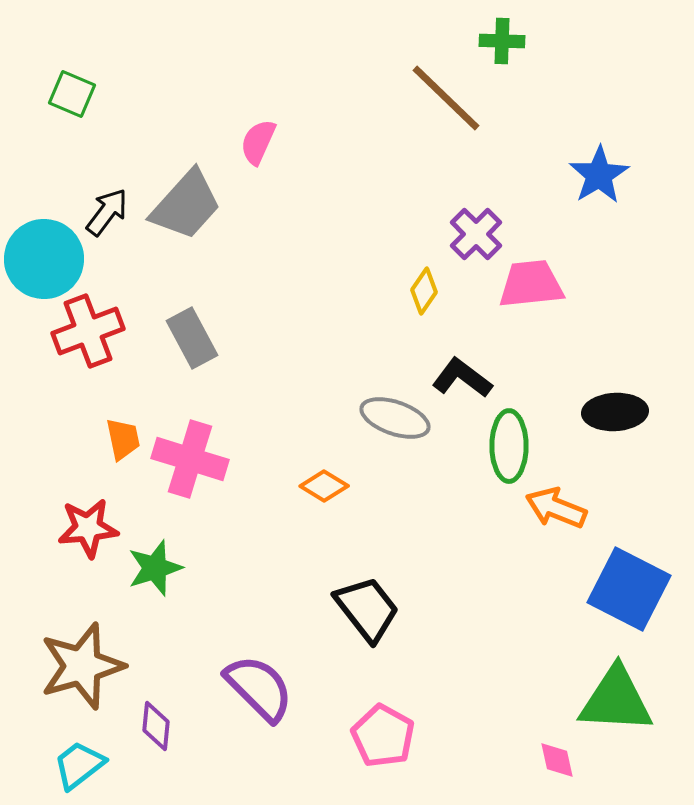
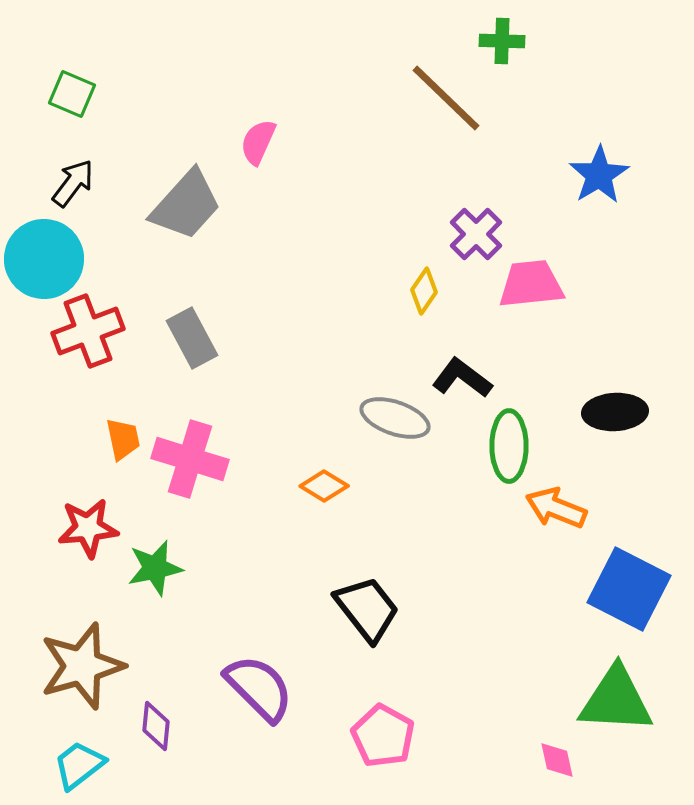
black arrow: moved 34 px left, 29 px up
green star: rotated 6 degrees clockwise
